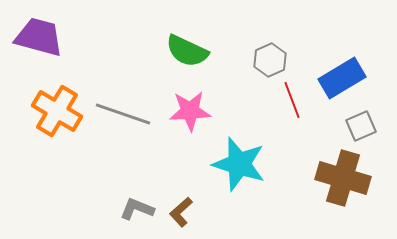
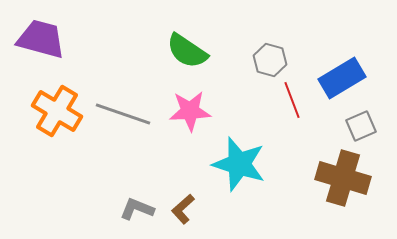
purple trapezoid: moved 2 px right, 2 px down
green semicircle: rotated 9 degrees clockwise
gray hexagon: rotated 20 degrees counterclockwise
brown L-shape: moved 2 px right, 3 px up
